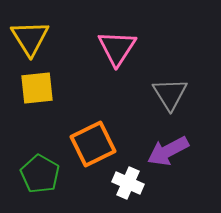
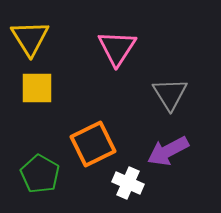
yellow square: rotated 6 degrees clockwise
